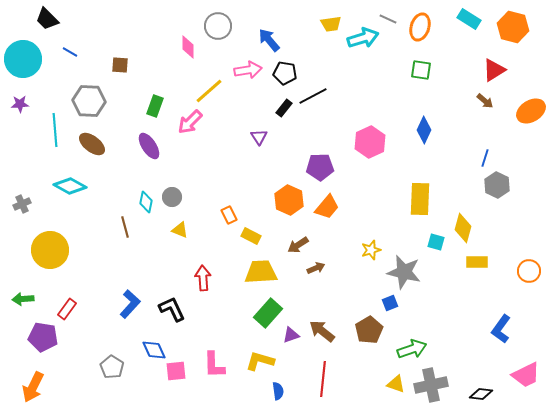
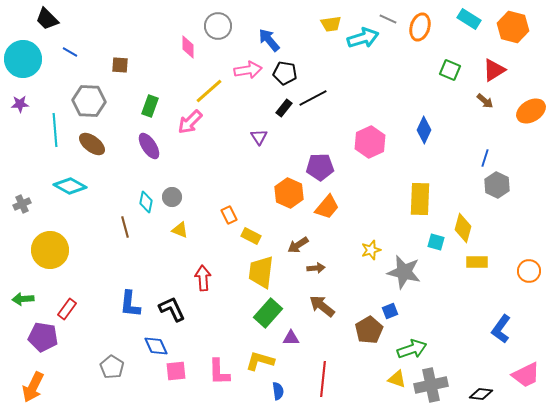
green square at (421, 70): moved 29 px right; rotated 15 degrees clockwise
black line at (313, 96): moved 2 px down
green rectangle at (155, 106): moved 5 px left
orange hexagon at (289, 200): moved 7 px up
brown arrow at (316, 268): rotated 18 degrees clockwise
yellow trapezoid at (261, 272): rotated 80 degrees counterclockwise
blue square at (390, 303): moved 8 px down
blue L-shape at (130, 304): rotated 144 degrees clockwise
brown arrow at (322, 331): moved 25 px up
purple triangle at (291, 335): moved 3 px down; rotated 18 degrees clockwise
blue diamond at (154, 350): moved 2 px right, 4 px up
pink L-shape at (214, 365): moved 5 px right, 7 px down
yellow triangle at (396, 384): moved 1 px right, 5 px up
